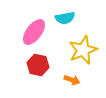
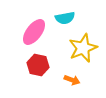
yellow star: moved 2 px up
